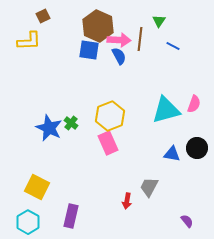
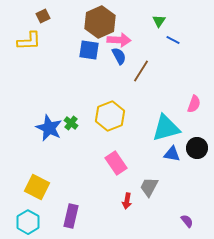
brown hexagon: moved 2 px right, 4 px up; rotated 12 degrees clockwise
brown line: moved 1 px right, 32 px down; rotated 25 degrees clockwise
blue line: moved 6 px up
cyan triangle: moved 18 px down
pink rectangle: moved 8 px right, 20 px down; rotated 10 degrees counterclockwise
